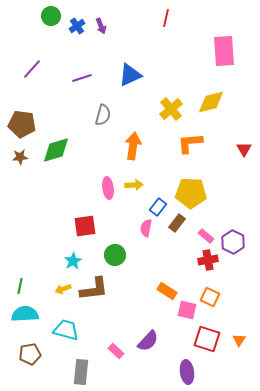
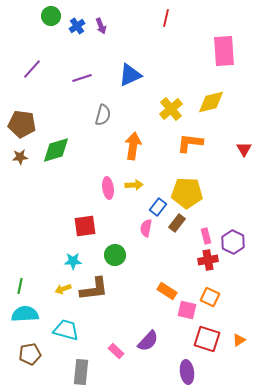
orange L-shape at (190, 143): rotated 12 degrees clockwise
yellow pentagon at (191, 193): moved 4 px left
pink rectangle at (206, 236): rotated 35 degrees clockwise
cyan star at (73, 261): rotated 30 degrees clockwise
orange triangle at (239, 340): rotated 24 degrees clockwise
